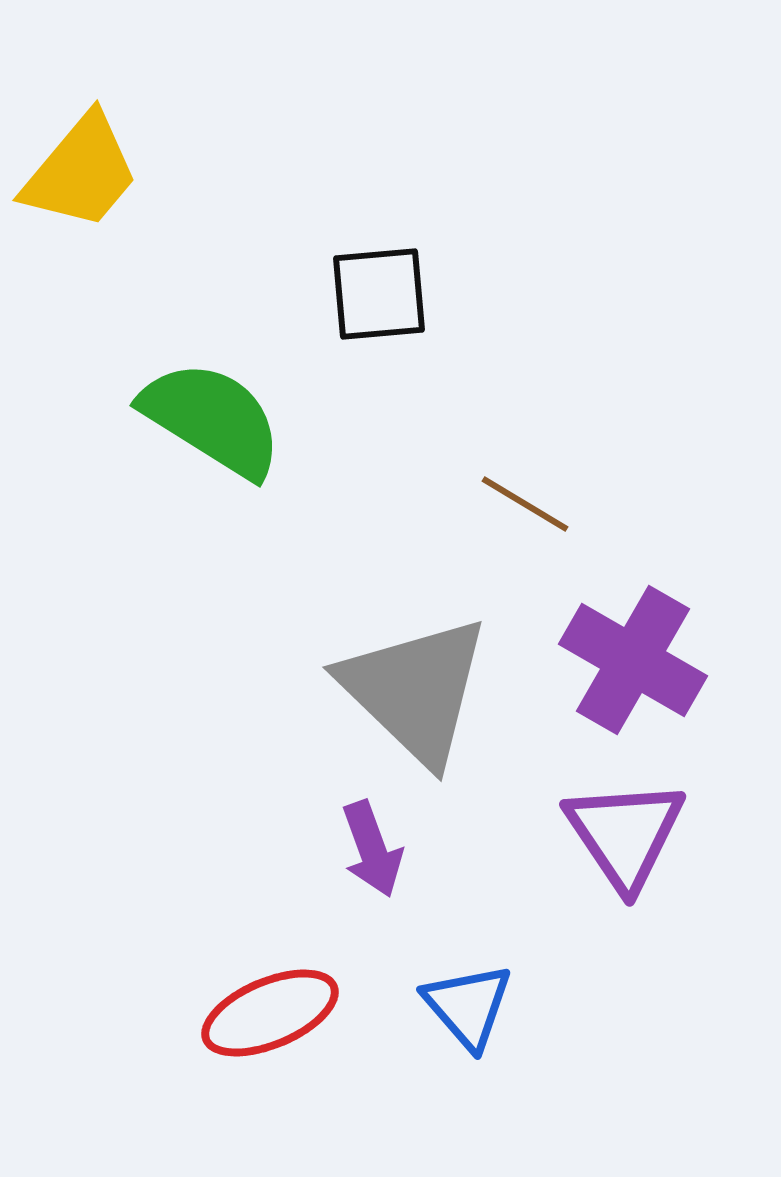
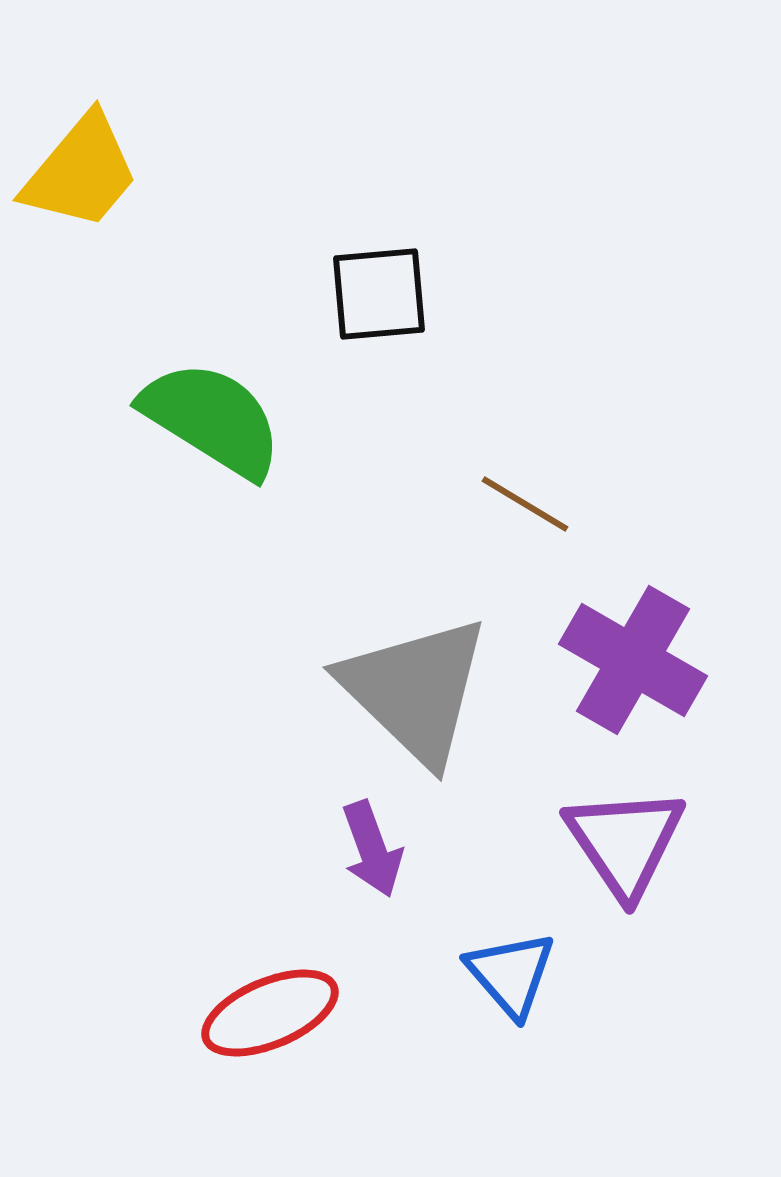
purple triangle: moved 8 px down
blue triangle: moved 43 px right, 32 px up
